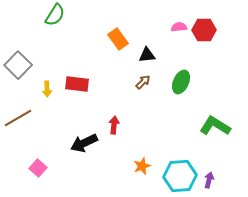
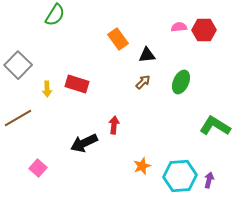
red rectangle: rotated 10 degrees clockwise
